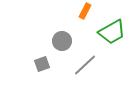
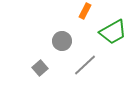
green trapezoid: moved 1 px right
gray square: moved 2 px left, 4 px down; rotated 21 degrees counterclockwise
